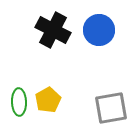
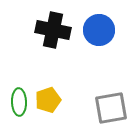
black cross: rotated 16 degrees counterclockwise
yellow pentagon: rotated 10 degrees clockwise
